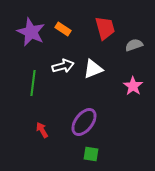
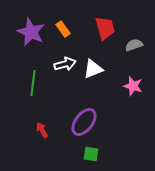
orange rectangle: rotated 21 degrees clockwise
white arrow: moved 2 px right, 2 px up
pink star: rotated 18 degrees counterclockwise
